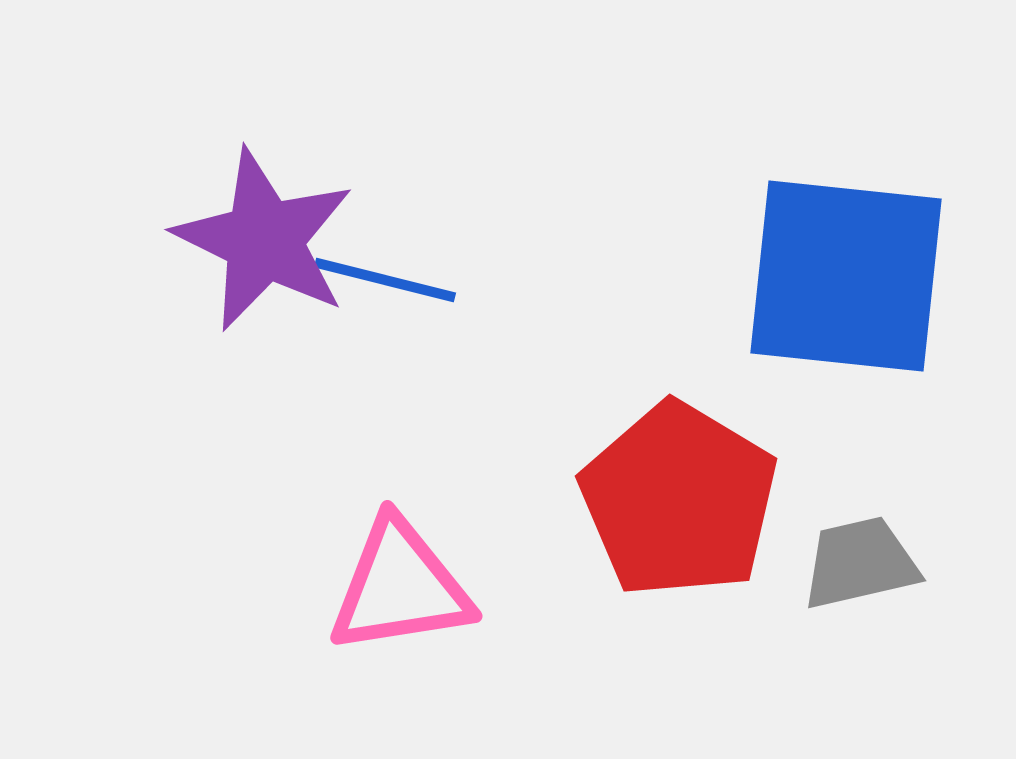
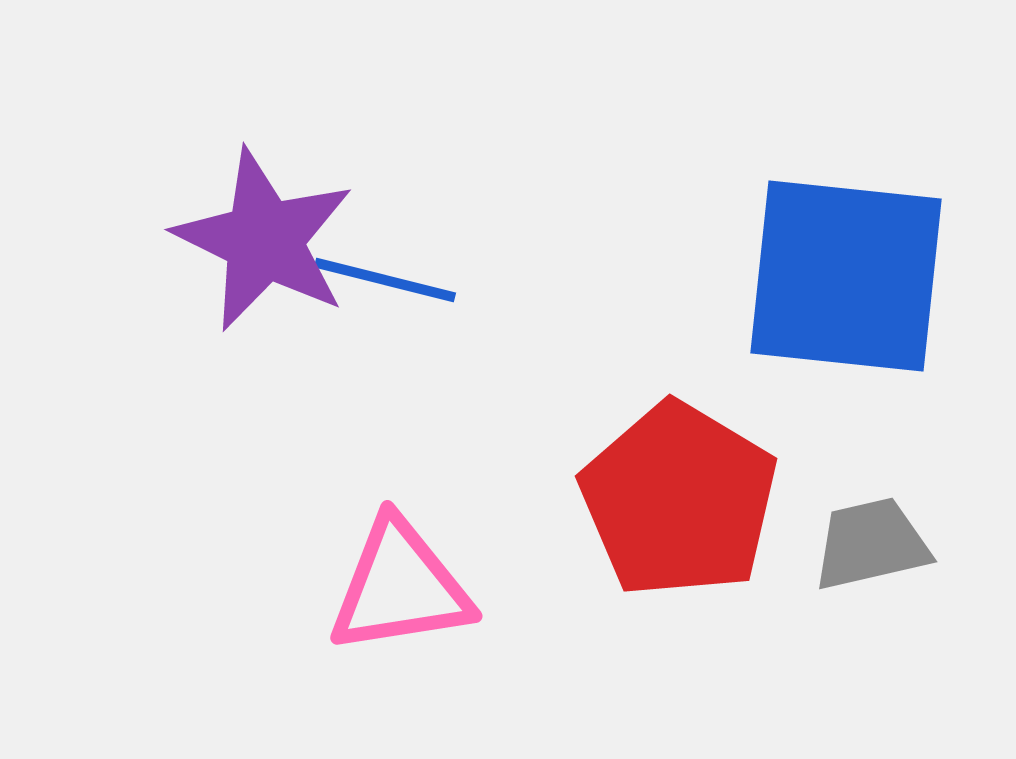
gray trapezoid: moved 11 px right, 19 px up
